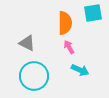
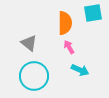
gray triangle: moved 2 px right; rotated 12 degrees clockwise
